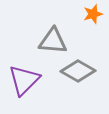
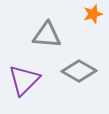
gray triangle: moved 6 px left, 6 px up
gray diamond: moved 1 px right
